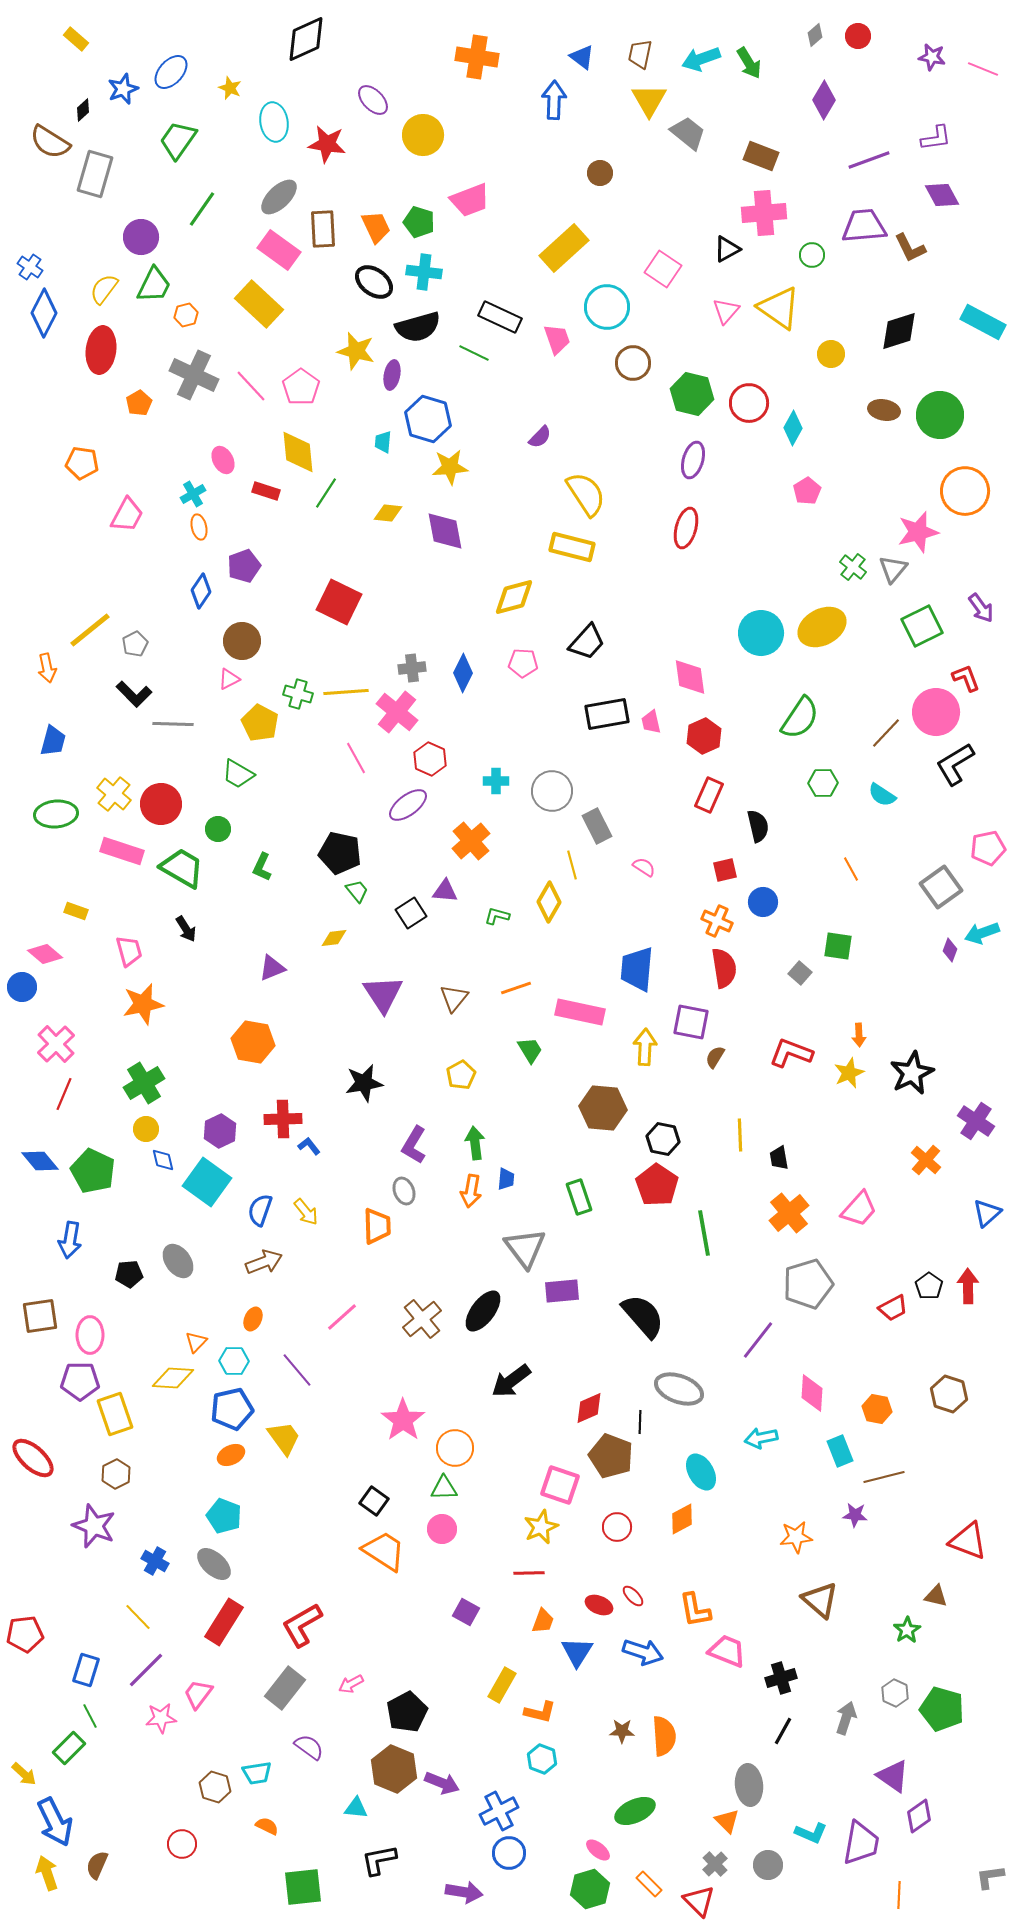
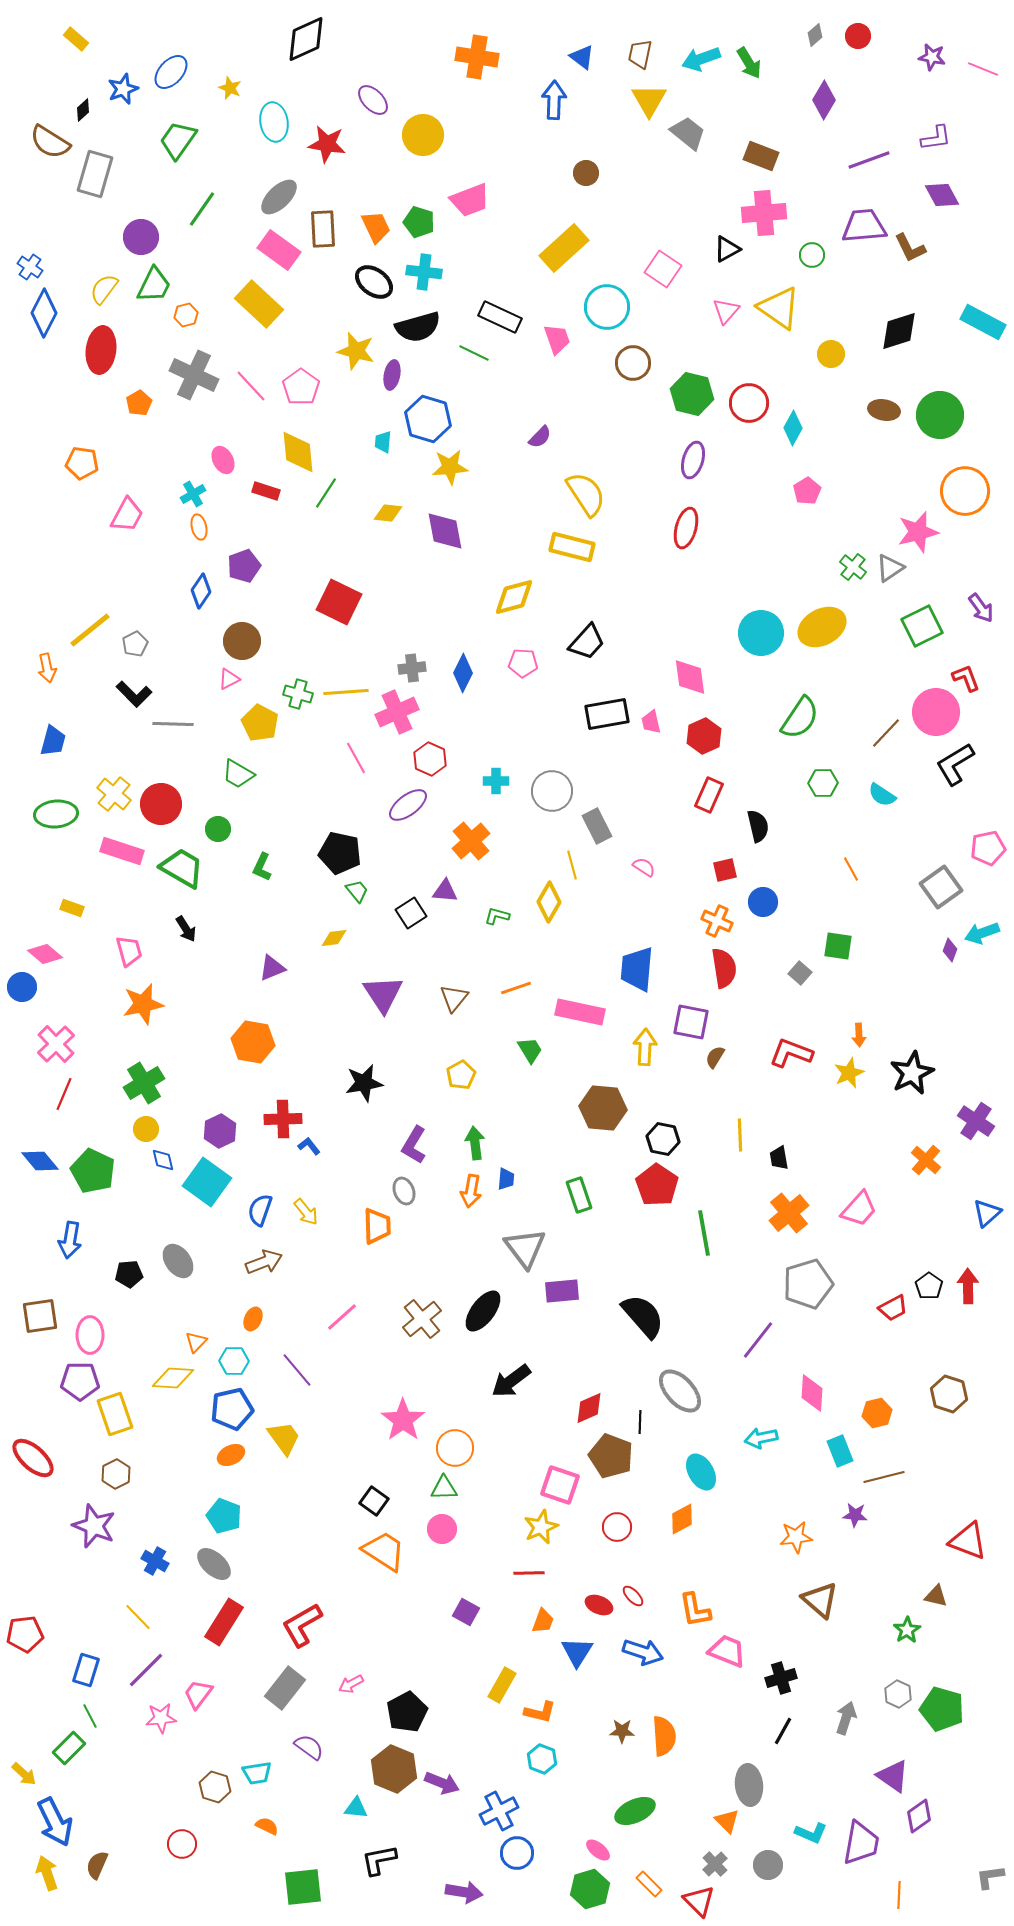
brown circle at (600, 173): moved 14 px left
gray triangle at (893, 569): moved 3 px left, 1 px up; rotated 16 degrees clockwise
pink cross at (397, 712): rotated 27 degrees clockwise
yellow rectangle at (76, 911): moved 4 px left, 3 px up
green rectangle at (579, 1197): moved 2 px up
gray ellipse at (679, 1389): moved 1 px right, 2 px down; rotated 27 degrees clockwise
orange hexagon at (877, 1409): moved 4 px down; rotated 24 degrees counterclockwise
gray hexagon at (895, 1693): moved 3 px right, 1 px down
blue circle at (509, 1853): moved 8 px right
